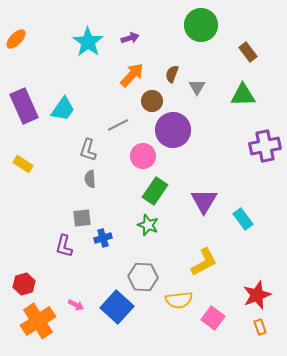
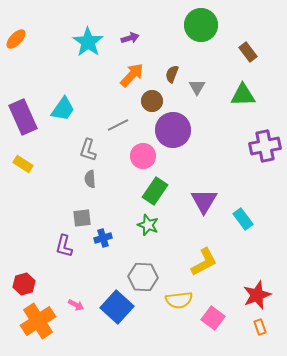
purple rectangle: moved 1 px left, 11 px down
